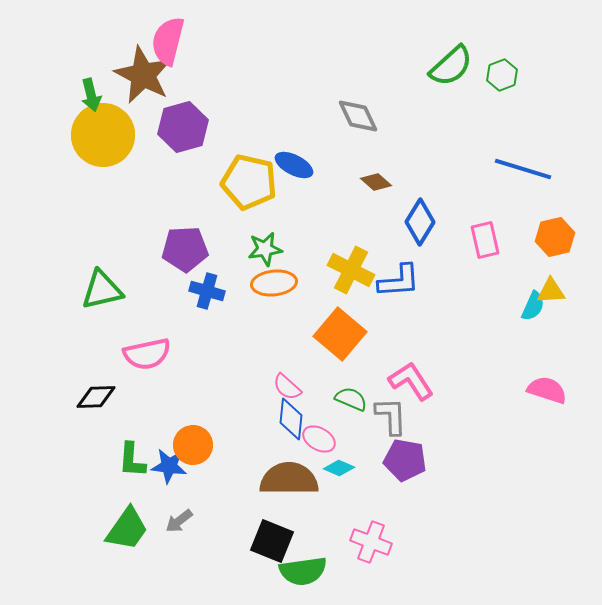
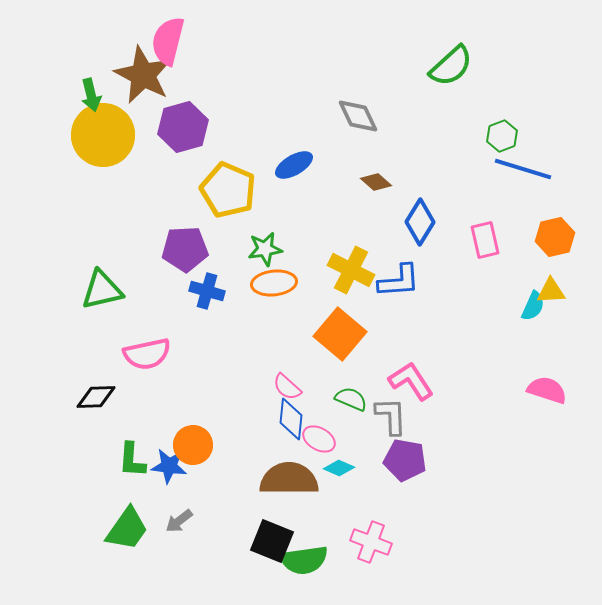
green hexagon at (502, 75): moved 61 px down
blue ellipse at (294, 165): rotated 57 degrees counterclockwise
yellow pentagon at (249, 182): moved 21 px left, 8 px down; rotated 10 degrees clockwise
green semicircle at (303, 571): moved 1 px right, 11 px up
